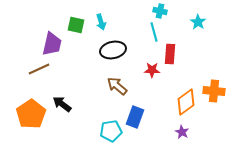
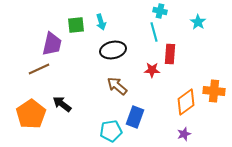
green square: rotated 18 degrees counterclockwise
purple star: moved 2 px right, 2 px down; rotated 24 degrees clockwise
